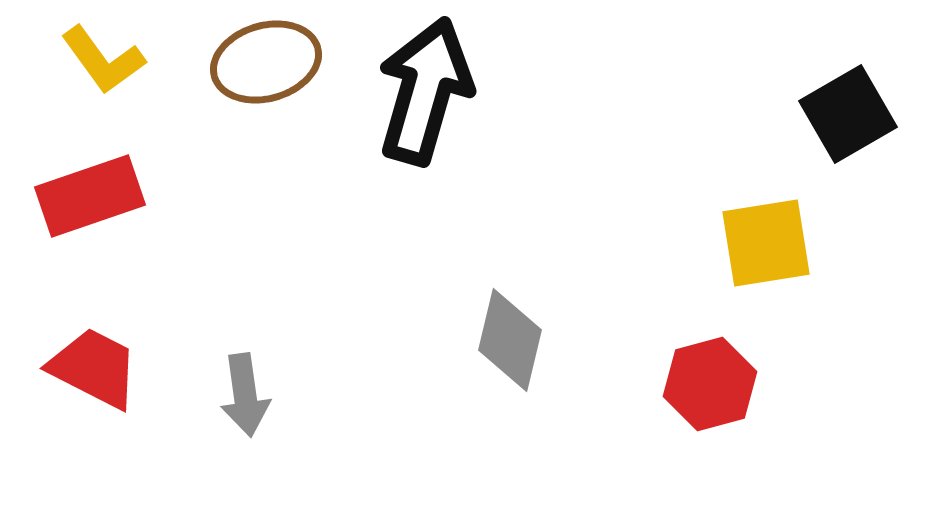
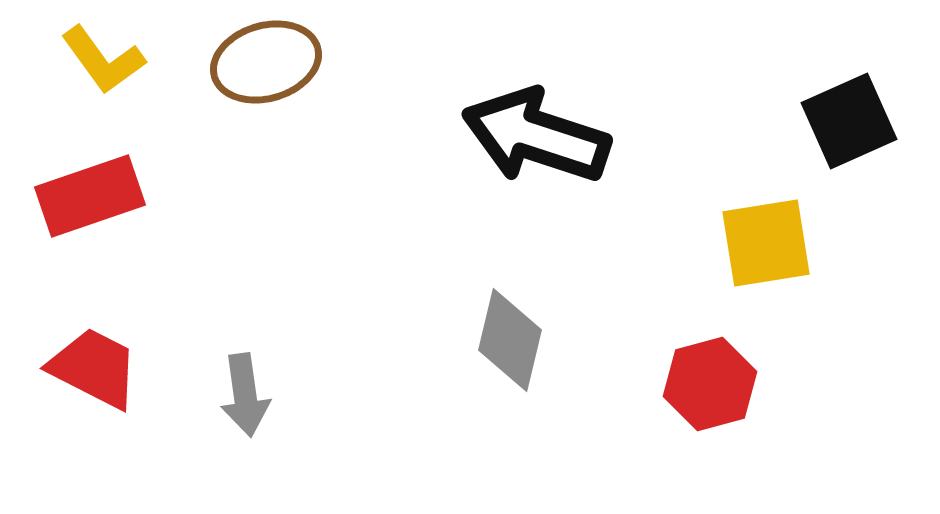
black arrow: moved 111 px right, 45 px down; rotated 88 degrees counterclockwise
black square: moved 1 px right, 7 px down; rotated 6 degrees clockwise
